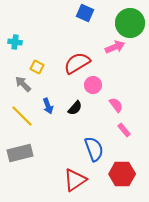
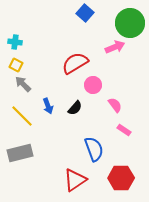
blue square: rotated 18 degrees clockwise
red semicircle: moved 2 px left
yellow square: moved 21 px left, 2 px up
pink semicircle: moved 1 px left
pink rectangle: rotated 16 degrees counterclockwise
red hexagon: moved 1 px left, 4 px down
